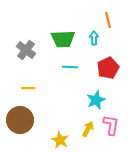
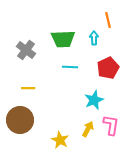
cyan star: moved 2 px left
